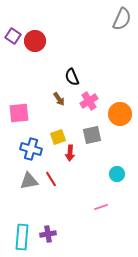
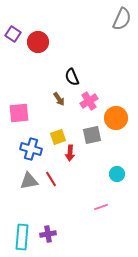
purple square: moved 2 px up
red circle: moved 3 px right, 1 px down
orange circle: moved 4 px left, 4 px down
